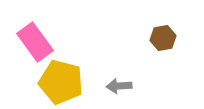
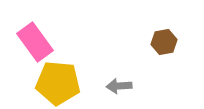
brown hexagon: moved 1 px right, 4 px down
yellow pentagon: moved 3 px left, 1 px down; rotated 9 degrees counterclockwise
